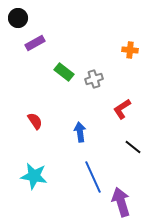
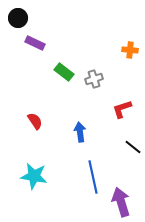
purple rectangle: rotated 54 degrees clockwise
red L-shape: rotated 15 degrees clockwise
blue line: rotated 12 degrees clockwise
